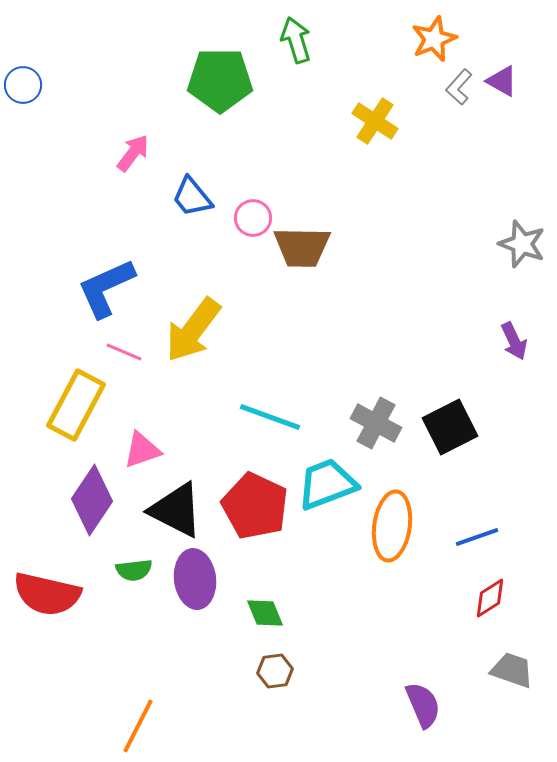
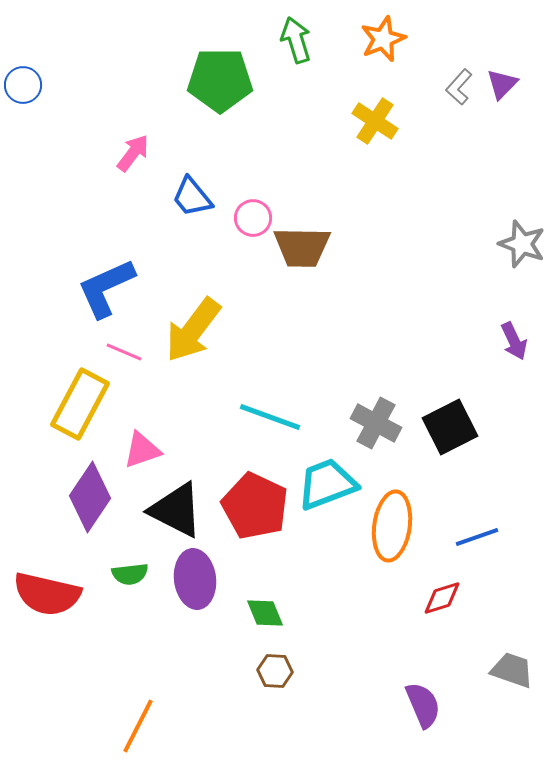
orange star: moved 51 px left
purple triangle: moved 3 px down; rotated 44 degrees clockwise
yellow rectangle: moved 4 px right, 1 px up
purple diamond: moved 2 px left, 3 px up
green semicircle: moved 4 px left, 4 px down
red diamond: moved 48 px left; rotated 15 degrees clockwise
brown hexagon: rotated 12 degrees clockwise
